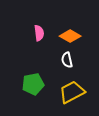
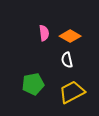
pink semicircle: moved 5 px right
